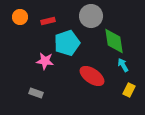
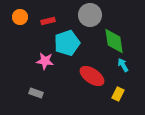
gray circle: moved 1 px left, 1 px up
yellow rectangle: moved 11 px left, 4 px down
